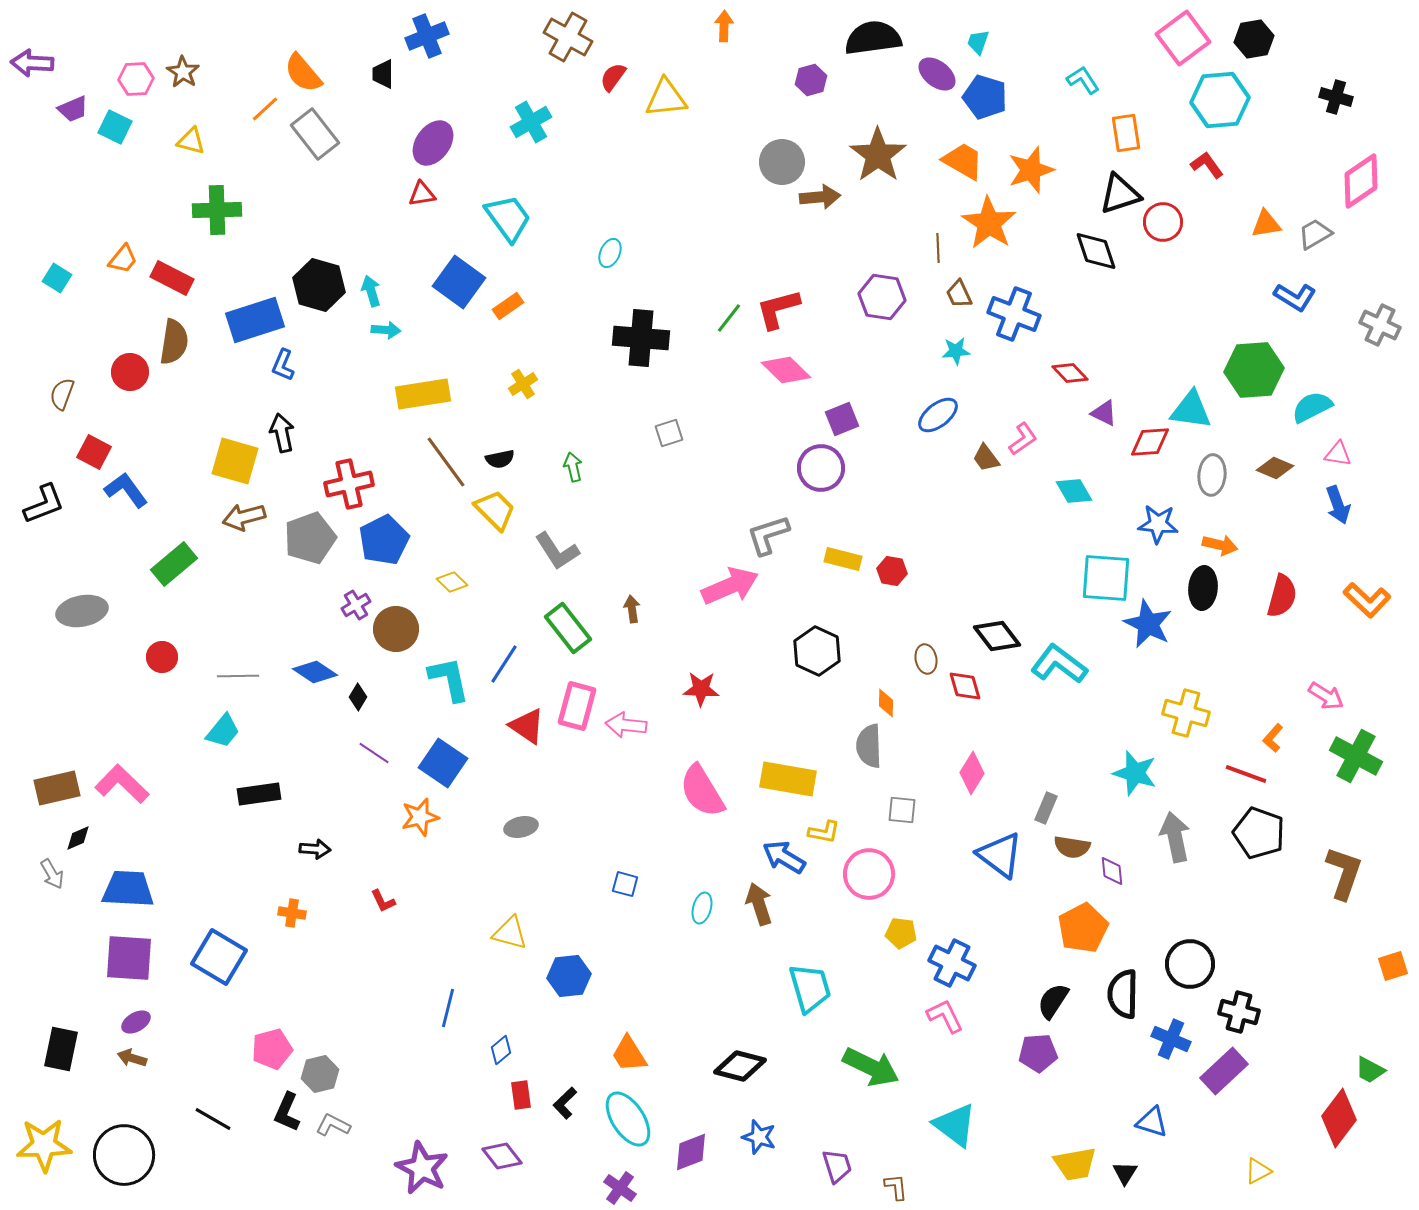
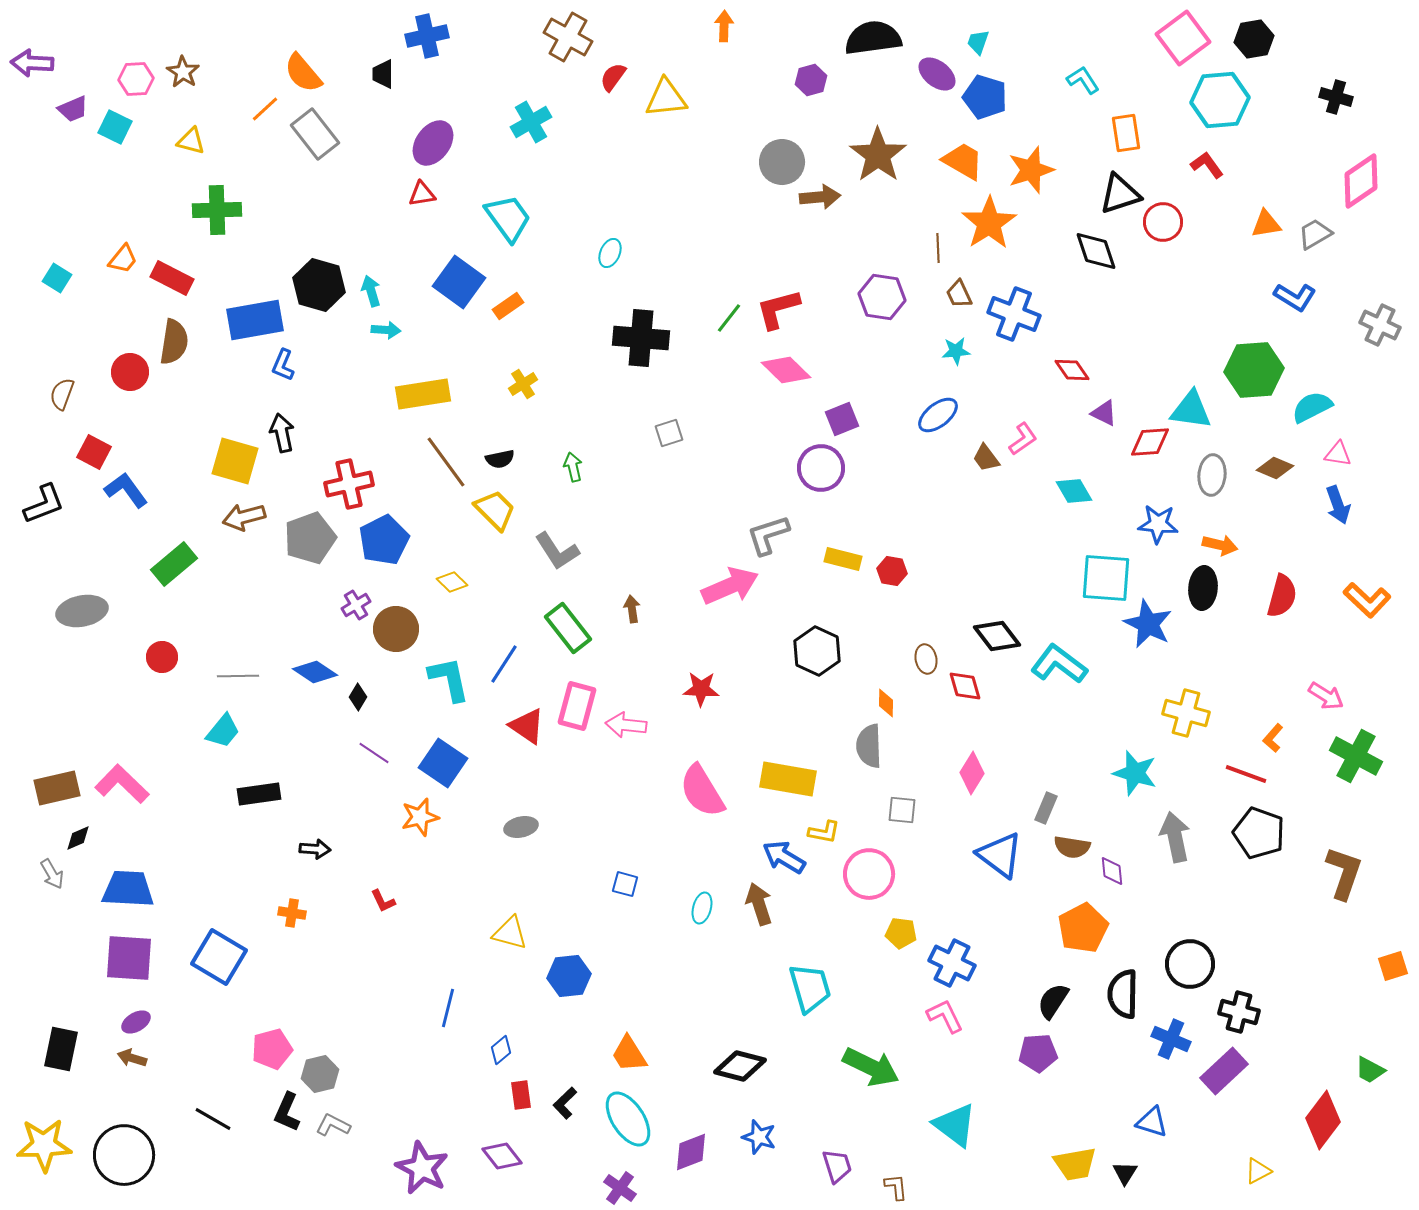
blue cross at (427, 36): rotated 9 degrees clockwise
orange star at (989, 223): rotated 6 degrees clockwise
blue rectangle at (255, 320): rotated 8 degrees clockwise
red diamond at (1070, 373): moved 2 px right, 3 px up; rotated 9 degrees clockwise
red diamond at (1339, 1118): moved 16 px left, 2 px down
